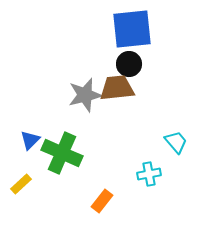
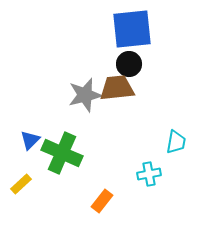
cyan trapezoid: rotated 50 degrees clockwise
